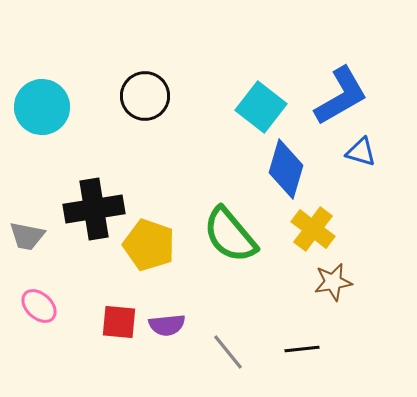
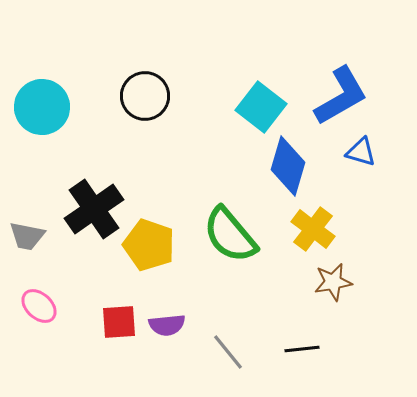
blue diamond: moved 2 px right, 3 px up
black cross: rotated 26 degrees counterclockwise
red square: rotated 9 degrees counterclockwise
